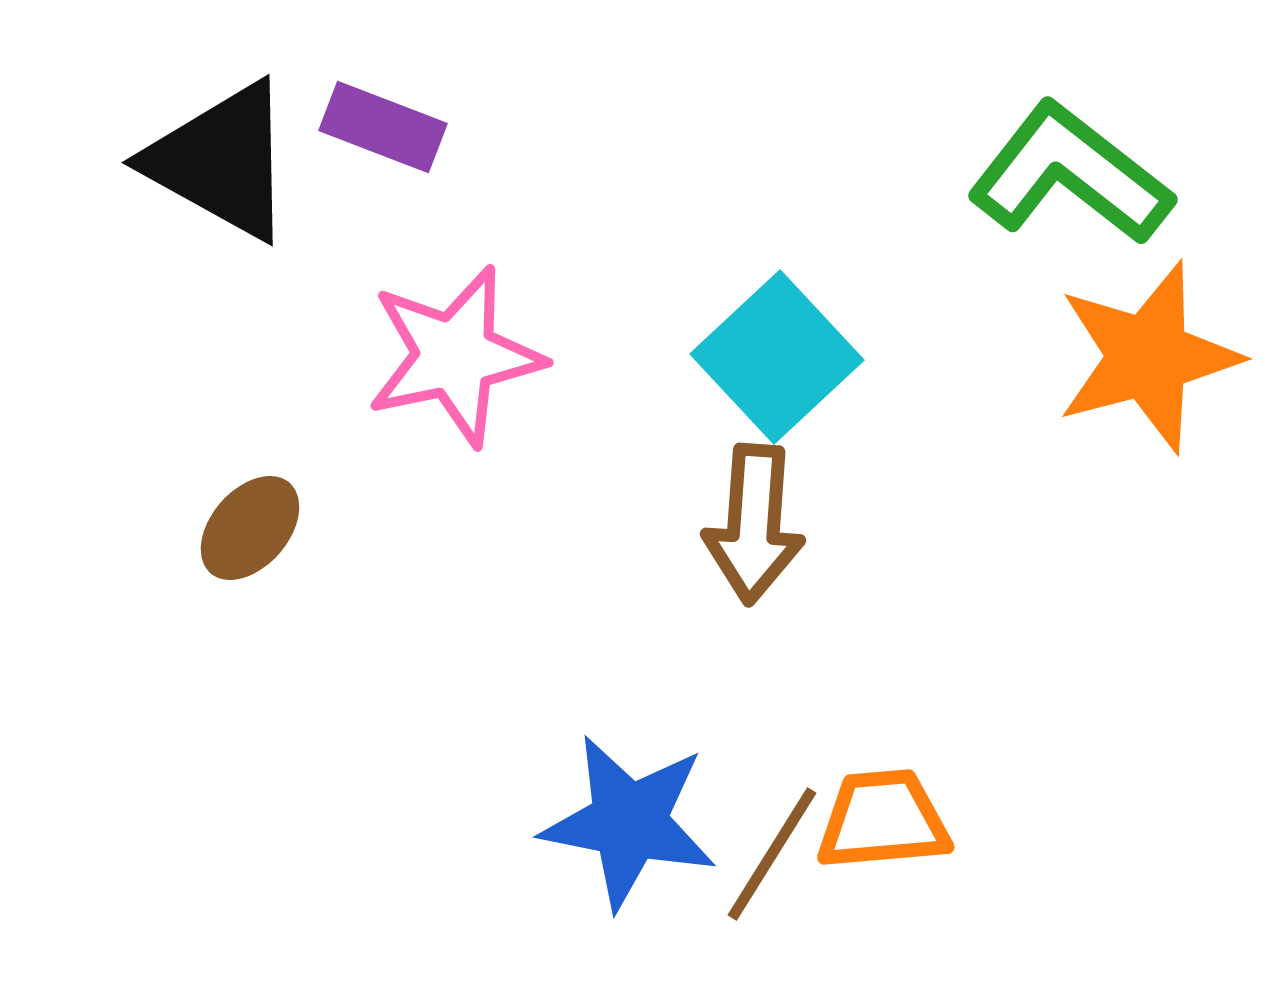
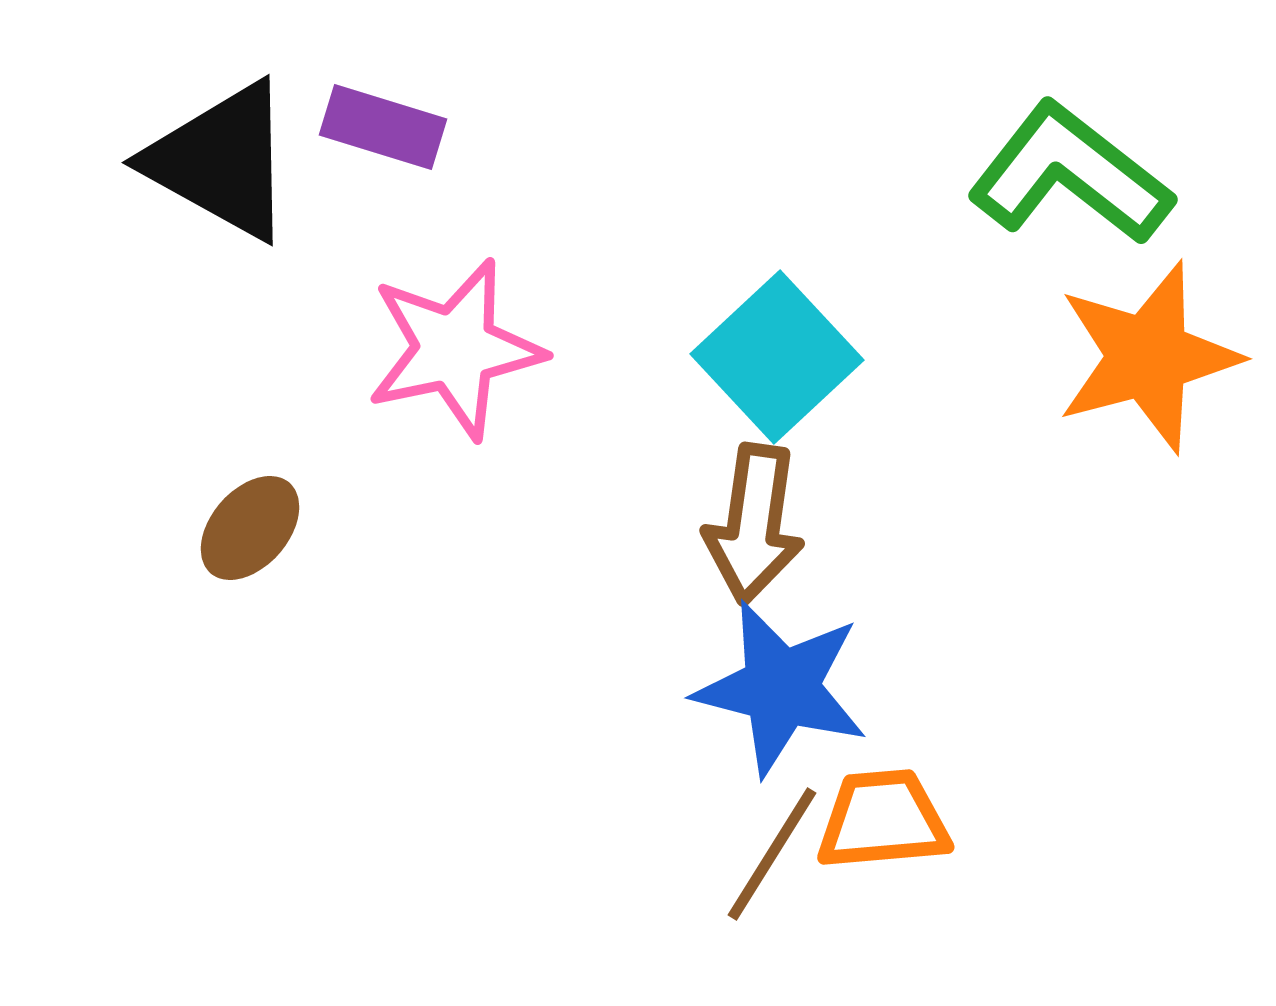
purple rectangle: rotated 4 degrees counterclockwise
pink star: moved 7 px up
brown arrow: rotated 4 degrees clockwise
blue star: moved 152 px right, 134 px up; rotated 3 degrees clockwise
